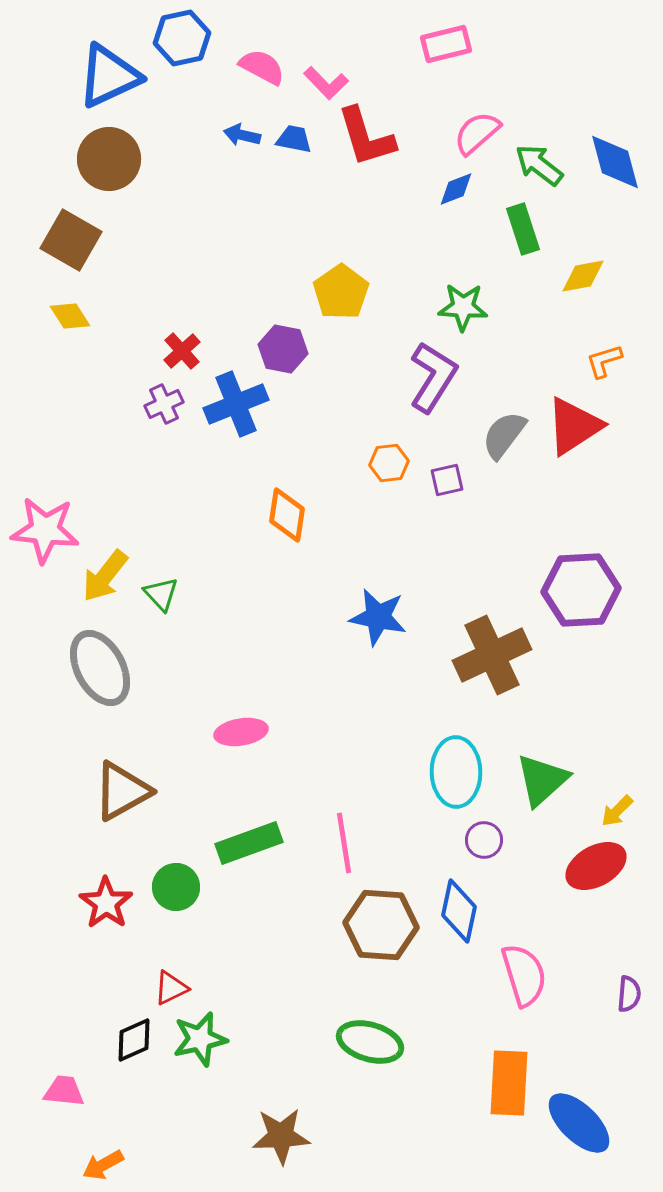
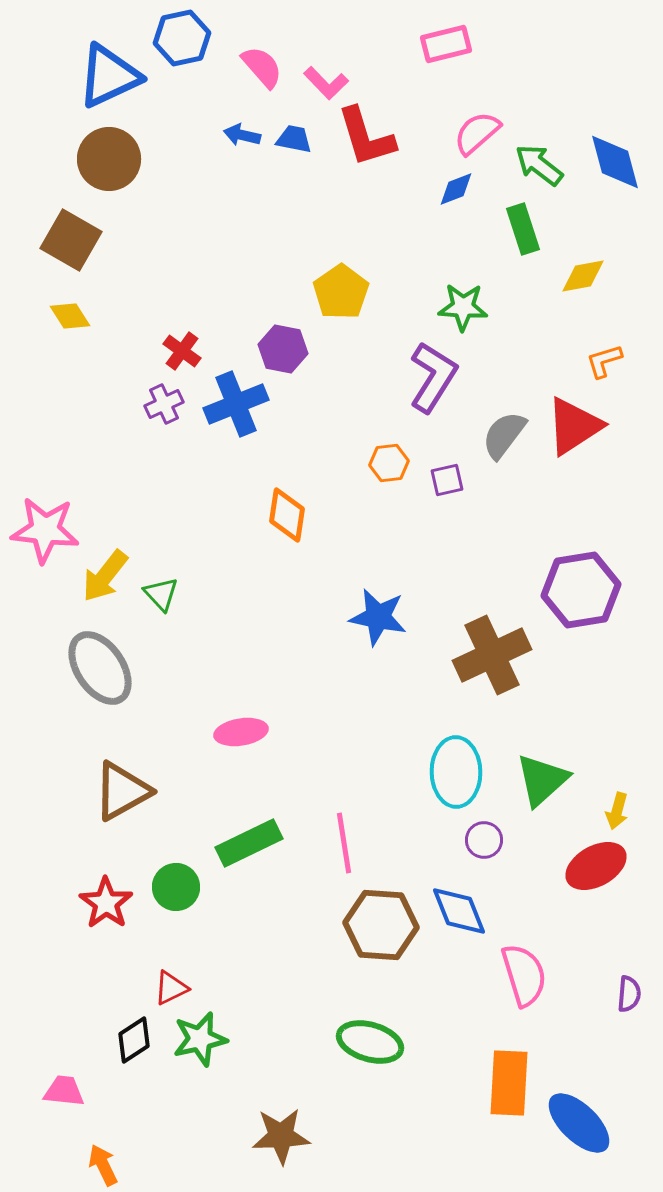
pink semicircle at (262, 67): rotated 21 degrees clockwise
red cross at (182, 351): rotated 12 degrees counterclockwise
purple hexagon at (581, 590): rotated 6 degrees counterclockwise
gray ellipse at (100, 668): rotated 6 degrees counterclockwise
yellow arrow at (617, 811): rotated 30 degrees counterclockwise
green rectangle at (249, 843): rotated 6 degrees counterclockwise
blue diamond at (459, 911): rotated 34 degrees counterclockwise
black diamond at (134, 1040): rotated 9 degrees counterclockwise
orange arrow at (103, 1165): rotated 93 degrees clockwise
